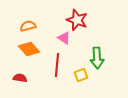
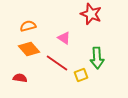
red star: moved 14 px right, 6 px up
red line: moved 2 px up; rotated 60 degrees counterclockwise
